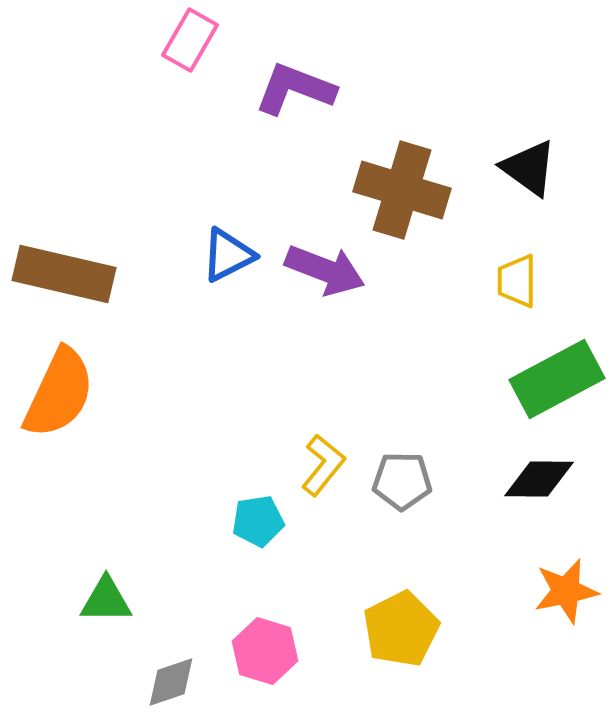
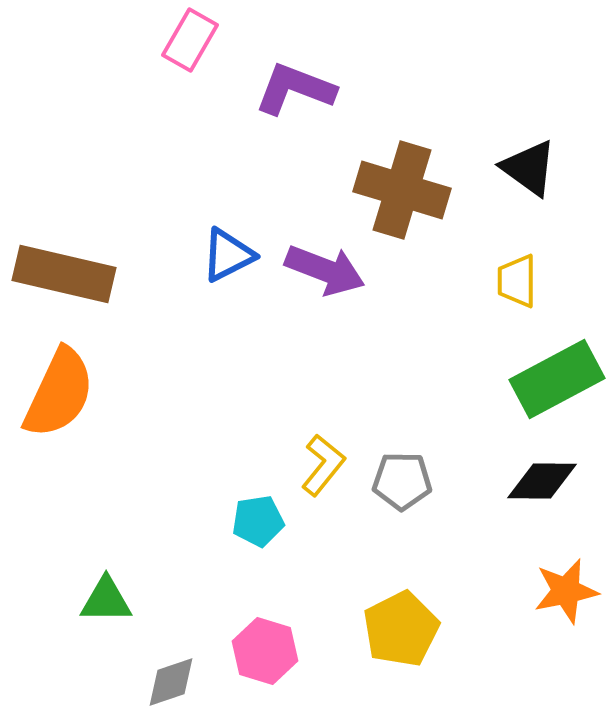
black diamond: moved 3 px right, 2 px down
